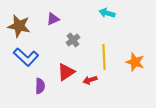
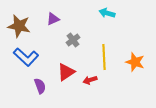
purple semicircle: rotated 21 degrees counterclockwise
